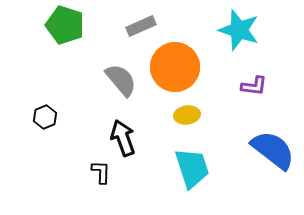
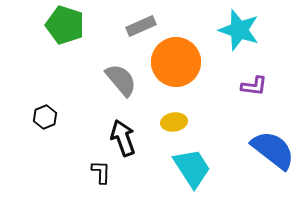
orange circle: moved 1 px right, 5 px up
yellow ellipse: moved 13 px left, 7 px down
cyan trapezoid: rotated 15 degrees counterclockwise
